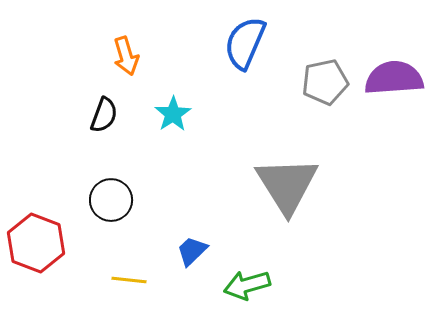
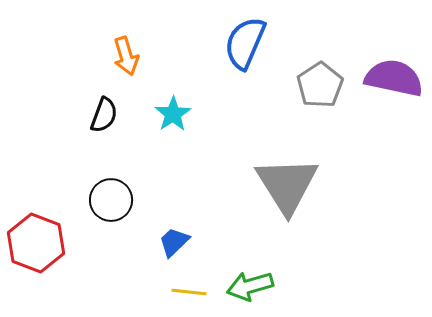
purple semicircle: rotated 16 degrees clockwise
gray pentagon: moved 5 px left, 3 px down; rotated 21 degrees counterclockwise
blue trapezoid: moved 18 px left, 9 px up
yellow line: moved 60 px right, 12 px down
green arrow: moved 3 px right, 1 px down
